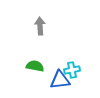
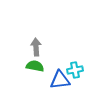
gray arrow: moved 4 px left, 21 px down
cyan cross: moved 3 px right
